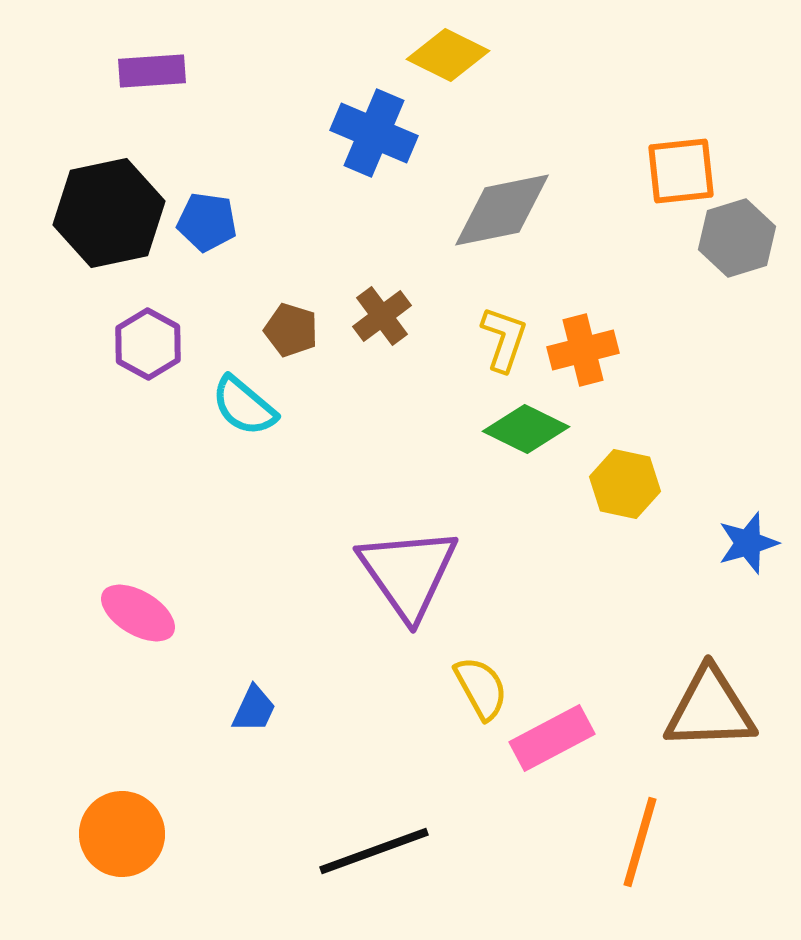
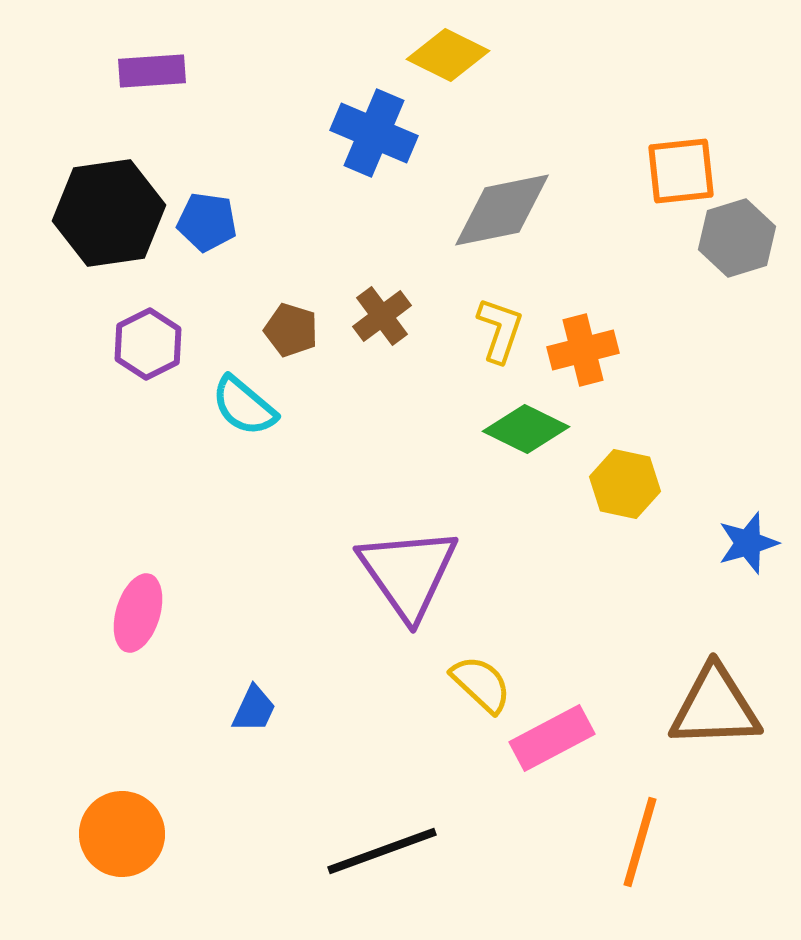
black hexagon: rotated 4 degrees clockwise
yellow L-shape: moved 4 px left, 9 px up
purple hexagon: rotated 4 degrees clockwise
pink ellipse: rotated 76 degrees clockwise
yellow semicircle: moved 4 px up; rotated 18 degrees counterclockwise
brown triangle: moved 5 px right, 2 px up
black line: moved 8 px right
